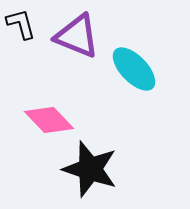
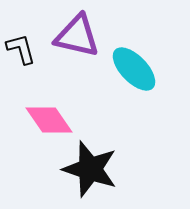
black L-shape: moved 25 px down
purple triangle: rotated 9 degrees counterclockwise
pink diamond: rotated 9 degrees clockwise
